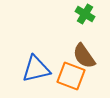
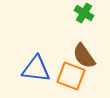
green cross: moved 1 px left, 1 px up
blue triangle: rotated 20 degrees clockwise
